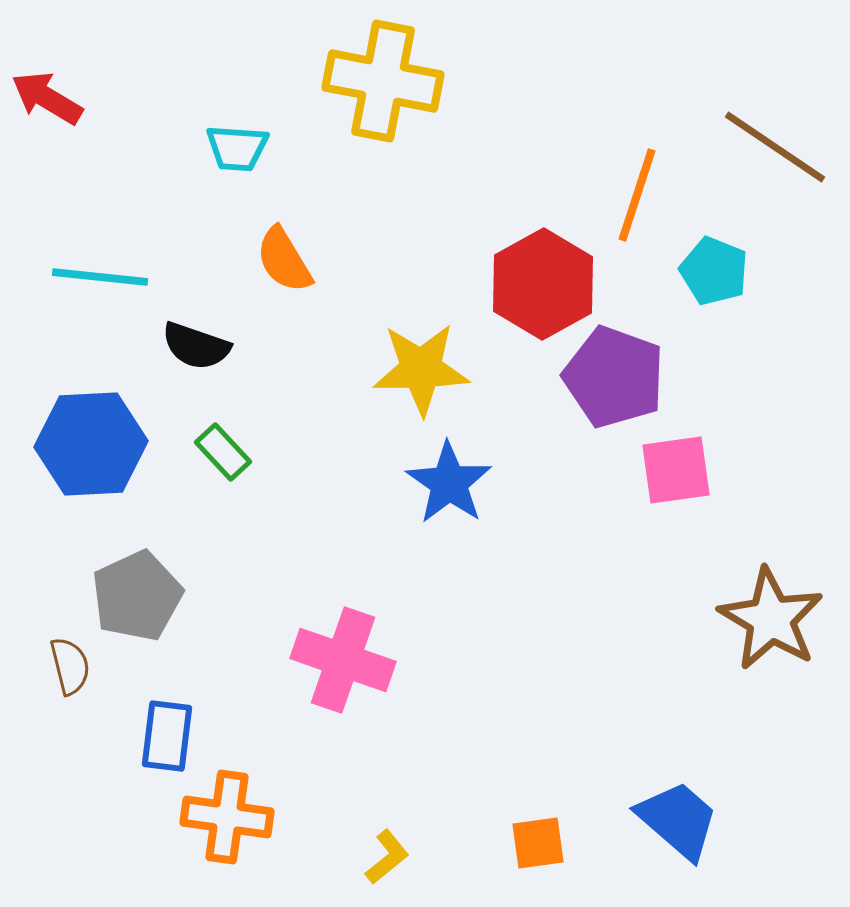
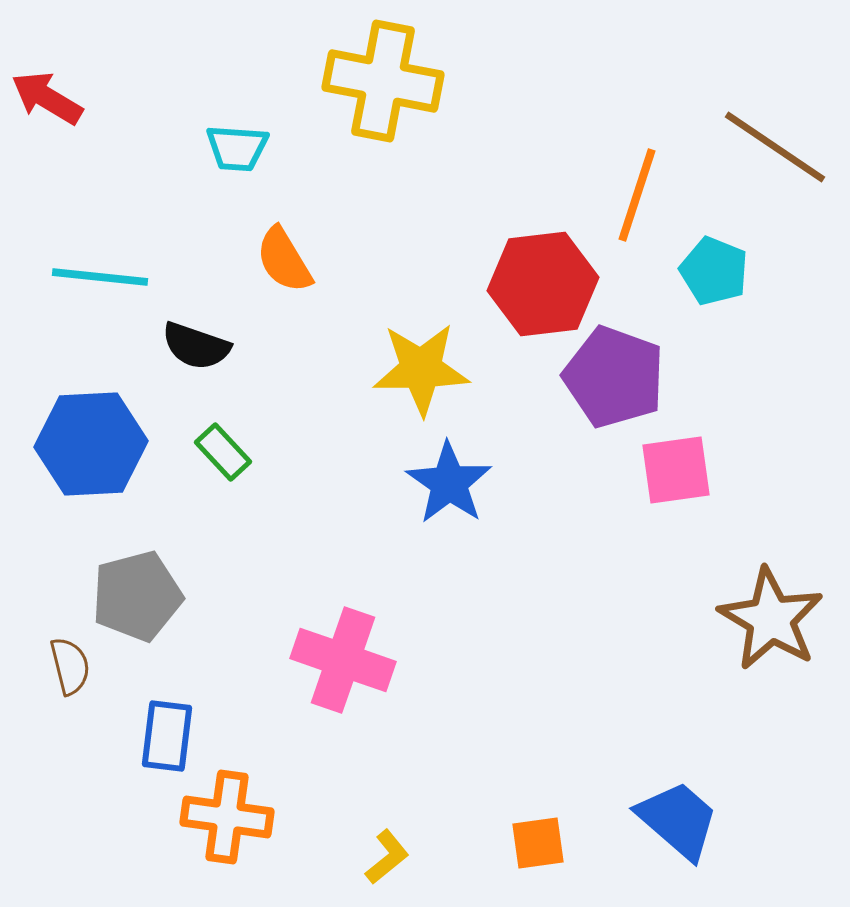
red hexagon: rotated 22 degrees clockwise
gray pentagon: rotated 10 degrees clockwise
